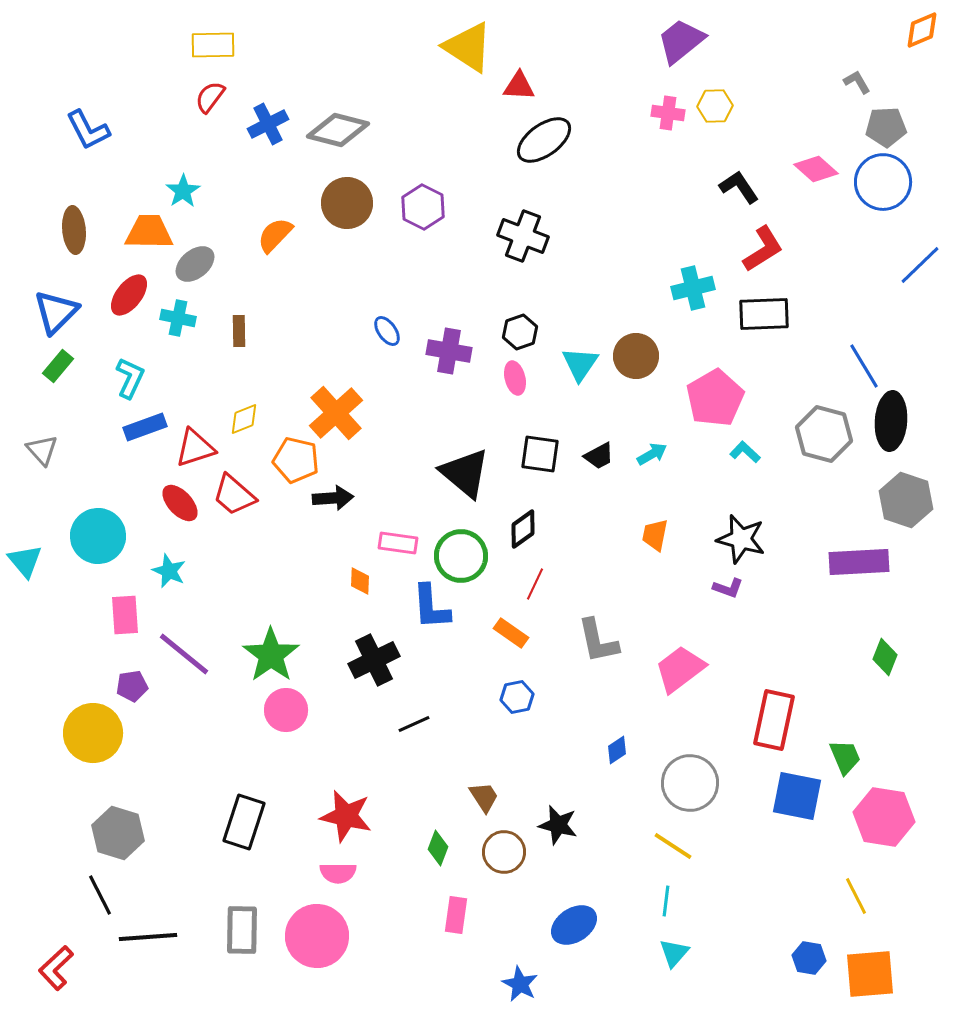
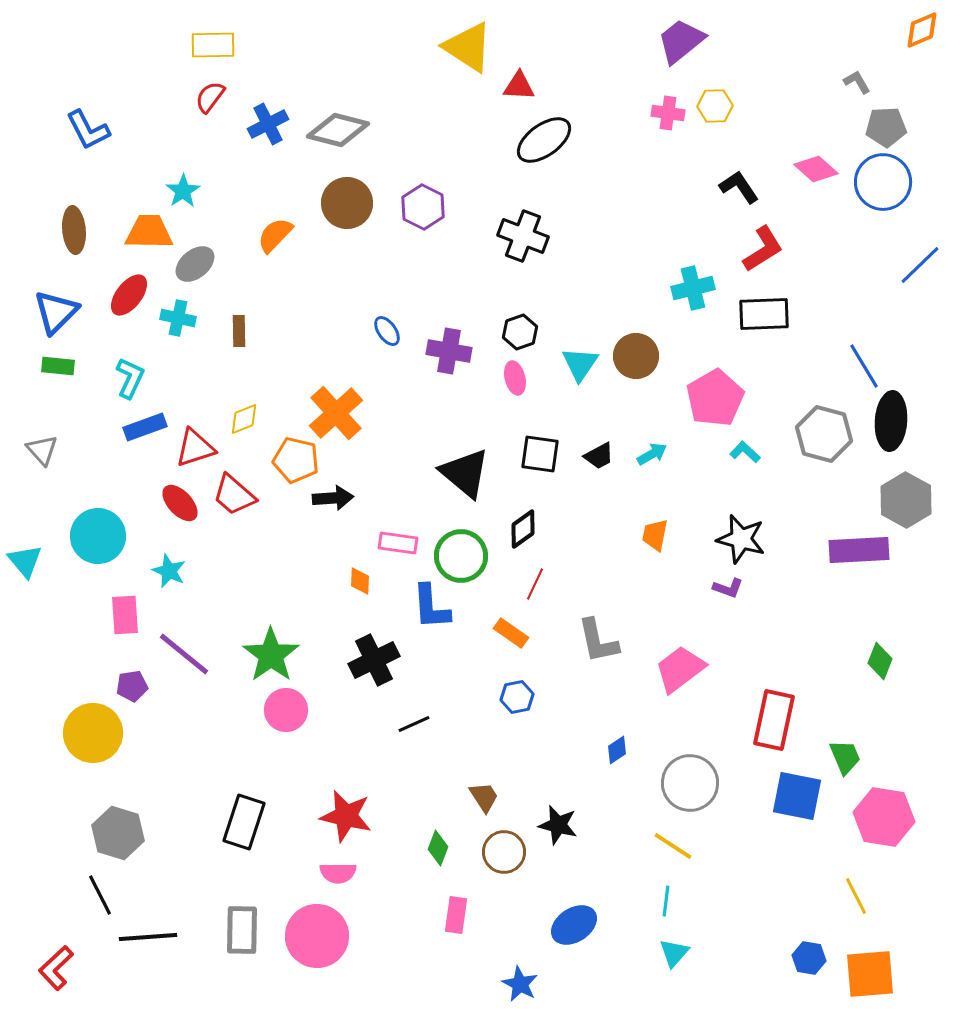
green rectangle at (58, 366): rotated 56 degrees clockwise
gray hexagon at (906, 500): rotated 10 degrees clockwise
purple rectangle at (859, 562): moved 12 px up
green diamond at (885, 657): moved 5 px left, 4 px down
